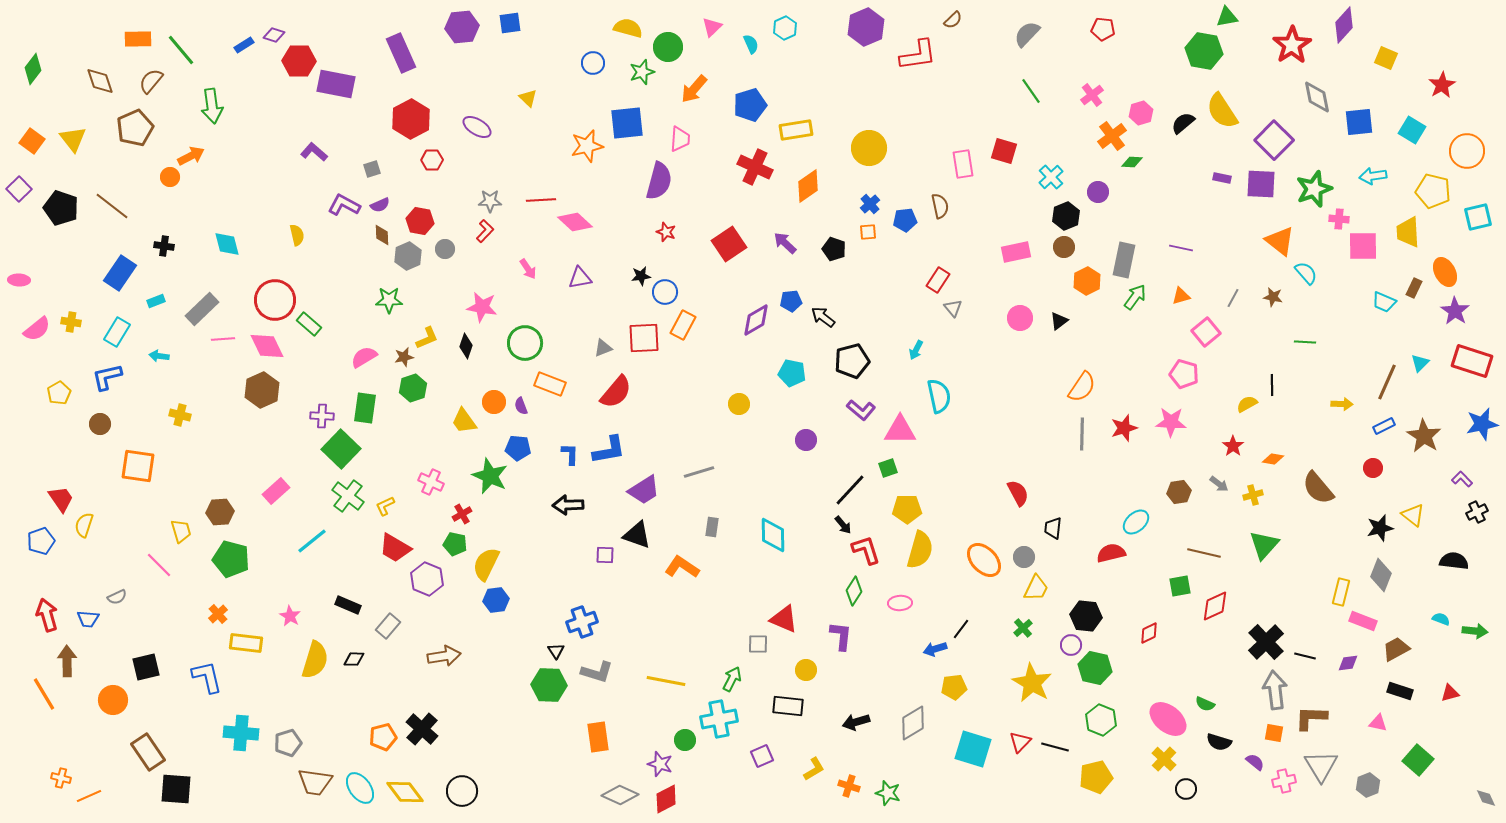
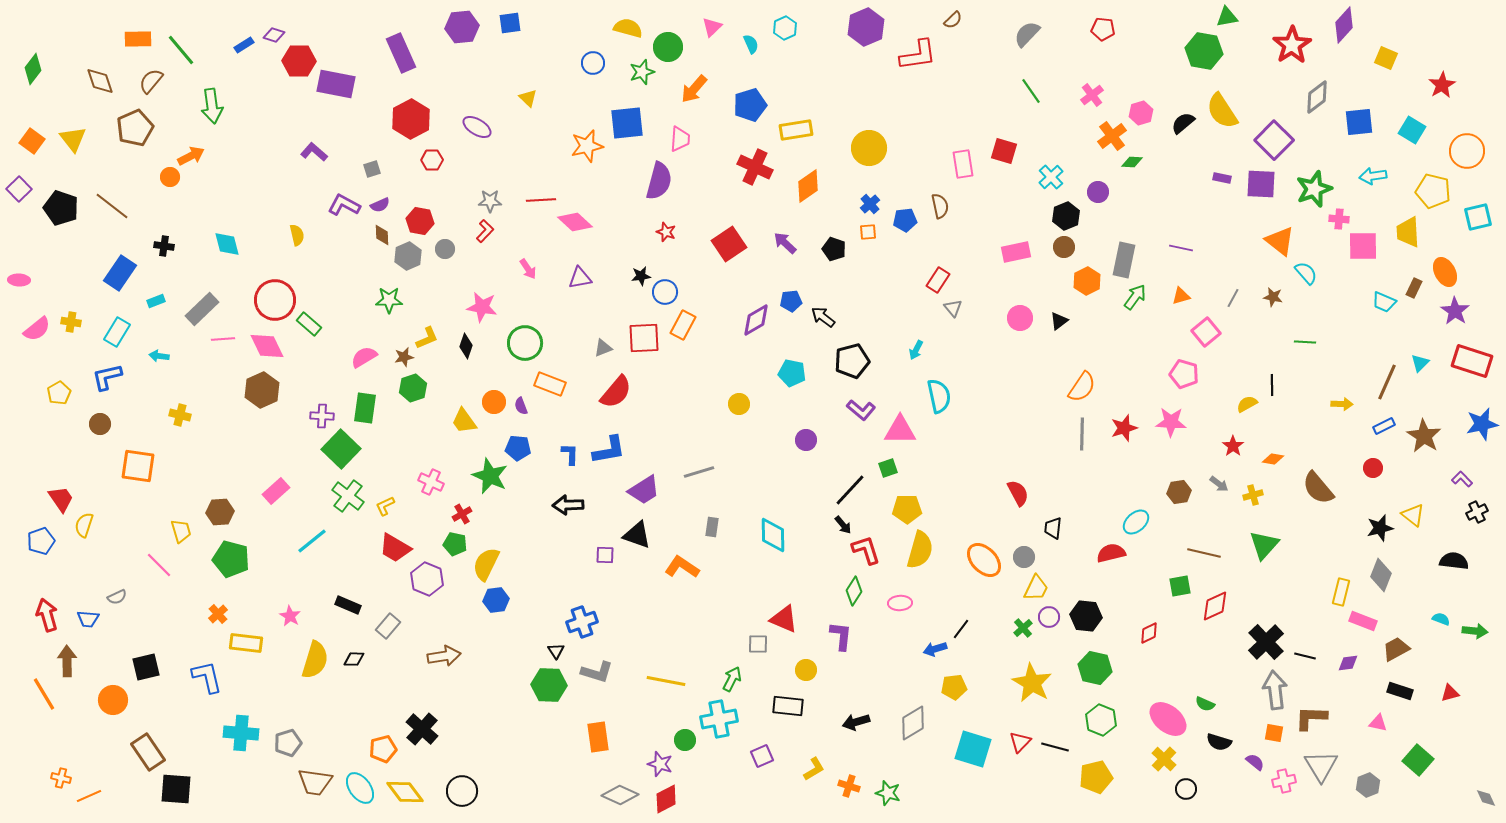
gray diamond at (1317, 97): rotated 64 degrees clockwise
purple circle at (1071, 645): moved 22 px left, 28 px up
orange pentagon at (383, 737): moved 12 px down
